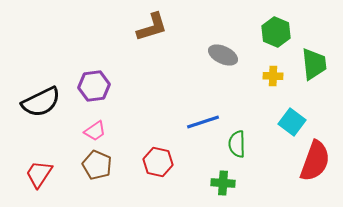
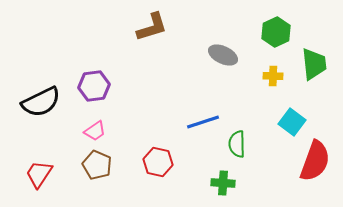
green hexagon: rotated 12 degrees clockwise
